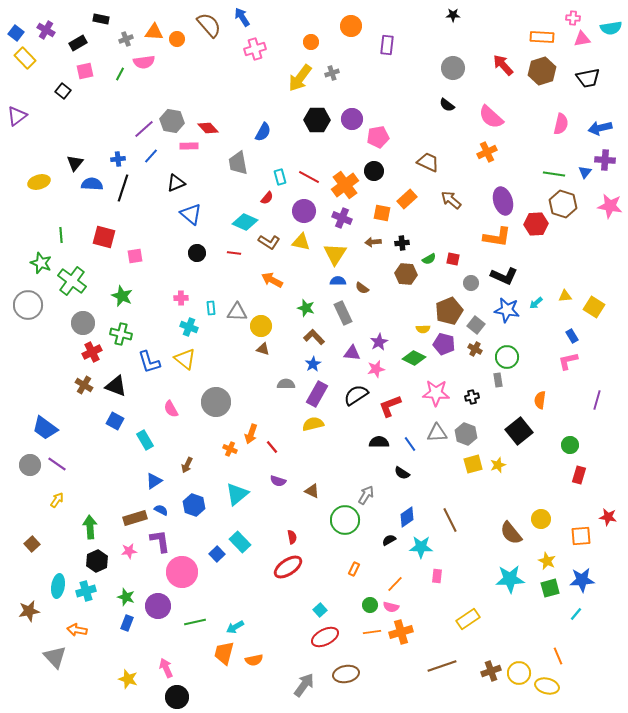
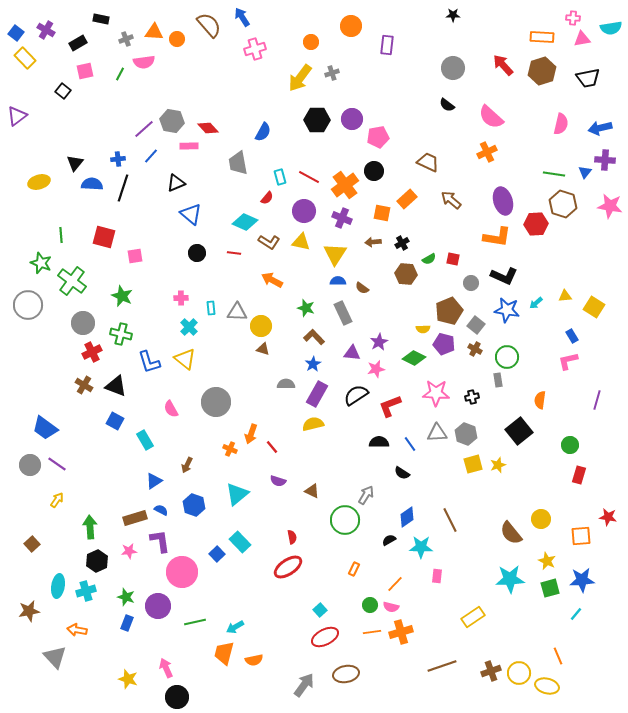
black cross at (402, 243): rotated 24 degrees counterclockwise
cyan cross at (189, 327): rotated 24 degrees clockwise
yellow rectangle at (468, 619): moved 5 px right, 2 px up
